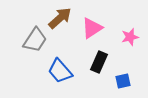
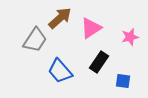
pink triangle: moved 1 px left
black rectangle: rotated 10 degrees clockwise
blue square: rotated 21 degrees clockwise
